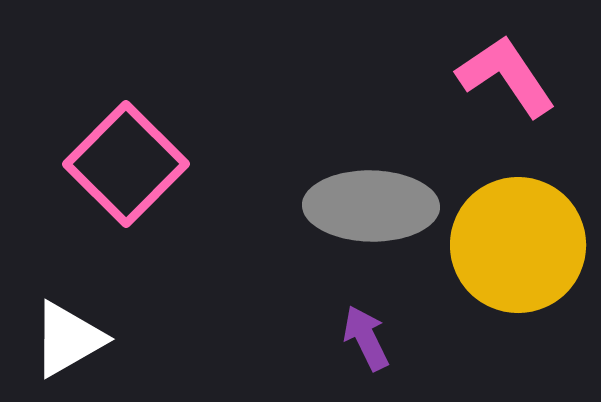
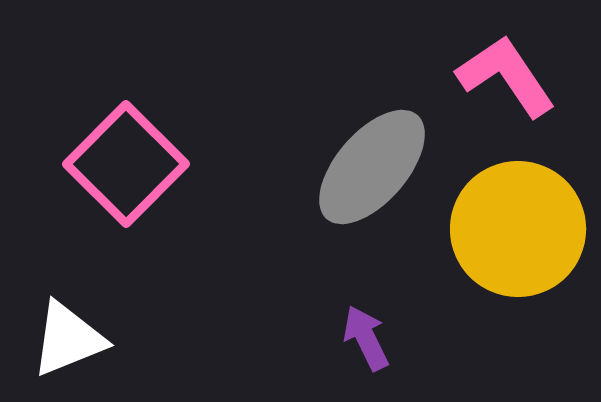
gray ellipse: moved 1 px right, 39 px up; rotated 50 degrees counterclockwise
yellow circle: moved 16 px up
white triangle: rotated 8 degrees clockwise
